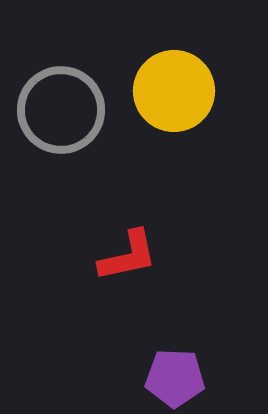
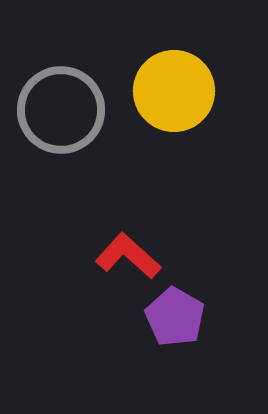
red L-shape: rotated 126 degrees counterclockwise
purple pentagon: moved 61 px up; rotated 28 degrees clockwise
